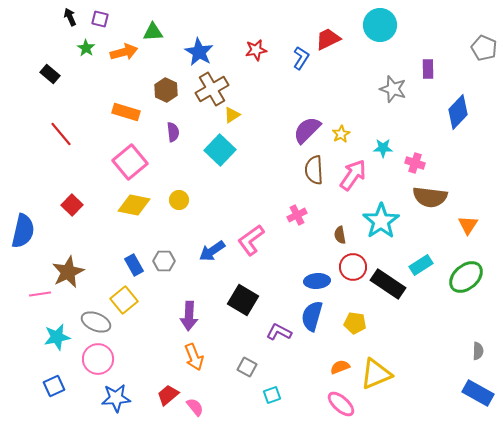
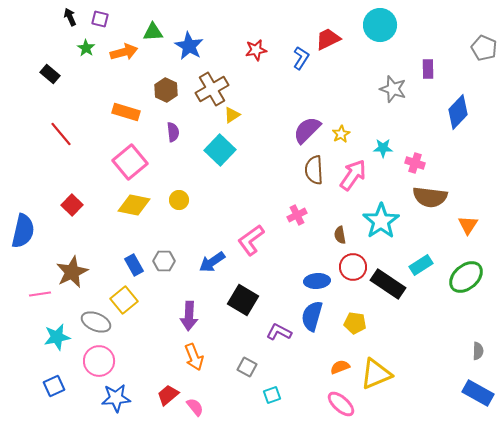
blue star at (199, 52): moved 10 px left, 6 px up
blue arrow at (212, 251): moved 11 px down
brown star at (68, 272): moved 4 px right
pink circle at (98, 359): moved 1 px right, 2 px down
